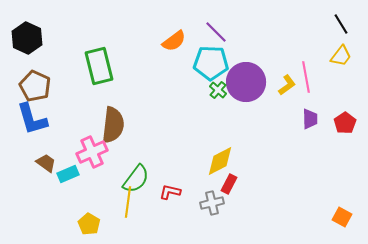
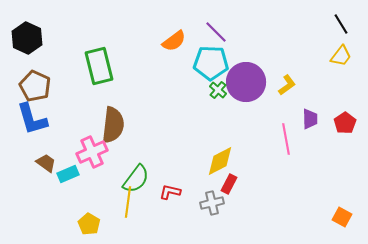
pink line: moved 20 px left, 62 px down
